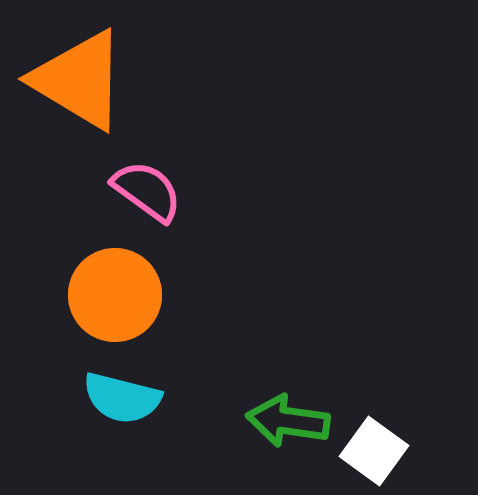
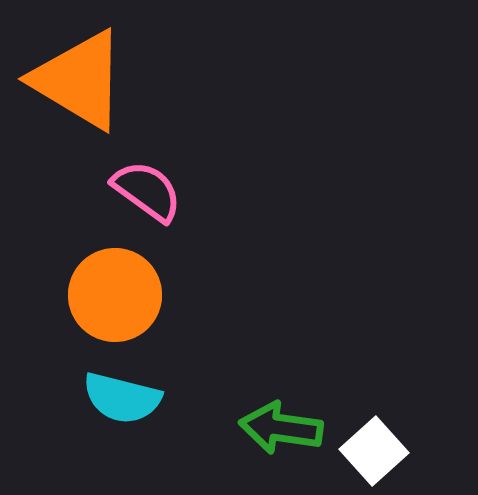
green arrow: moved 7 px left, 7 px down
white square: rotated 12 degrees clockwise
